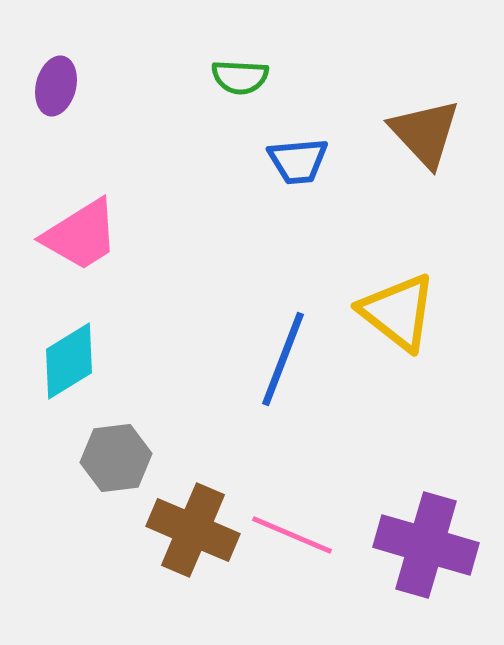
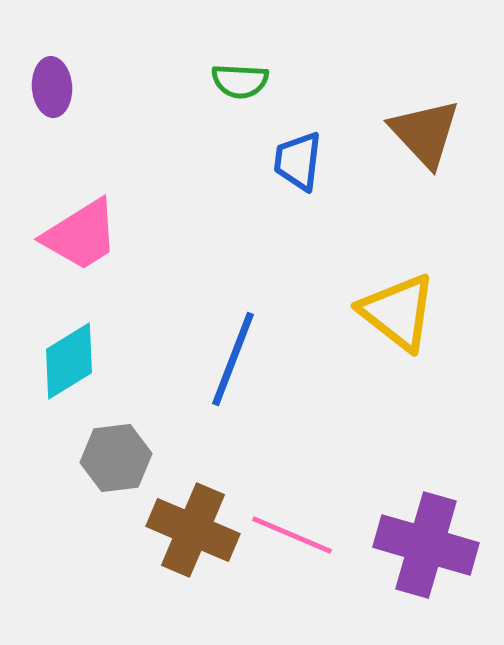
green semicircle: moved 4 px down
purple ellipse: moved 4 px left, 1 px down; rotated 18 degrees counterclockwise
blue trapezoid: rotated 102 degrees clockwise
blue line: moved 50 px left
